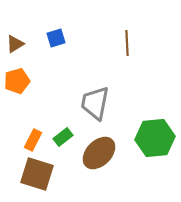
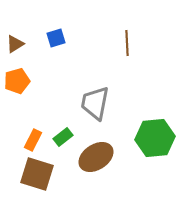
brown ellipse: moved 3 px left, 4 px down; rotated 12 degrees clockwise
